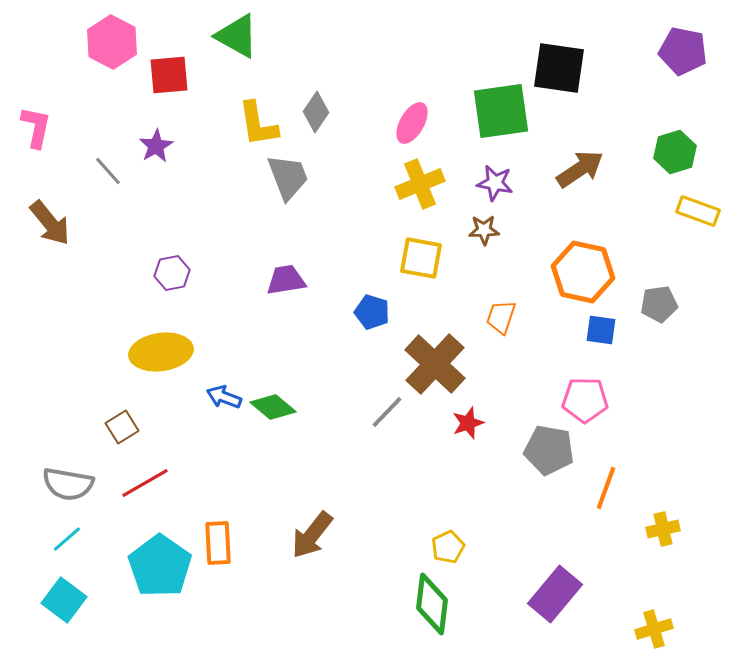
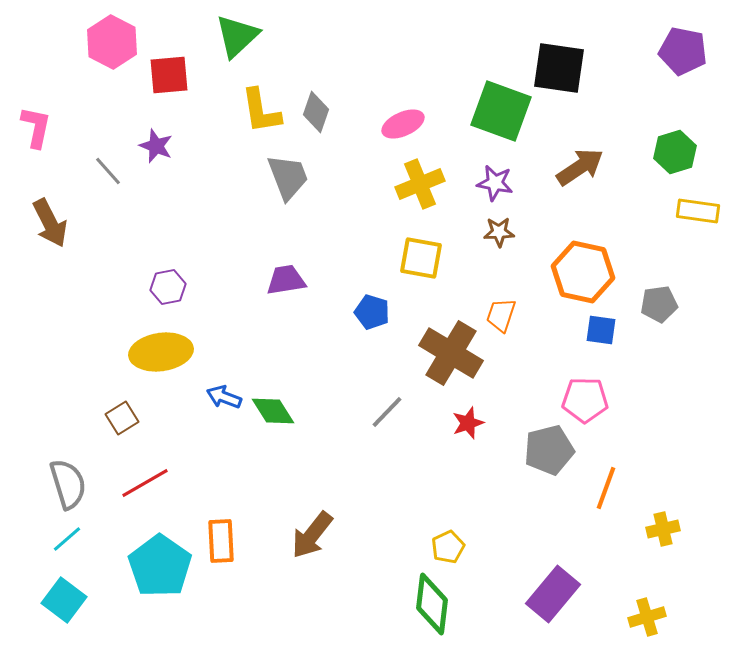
green triangle at (237, 36): rotated 48 degrees clockwise
green square at (501, 111): rotated 28 degrees clockwise
gray diamond at (316, 112): rotated 15 degrees counterclockwise
pink ellipse at (412, 123): moved 9 px left, 1 px down; rotated 36 degrees clockwise
yellow L-shape at (258, 124): moved 3 px right, 13 px up
purple star at (156, 146): rotated 20 degrees counterclockwise
brown arrow at (580, 169): moved 2 px up
yellow rectangle at (698, 211): rotated 12 degrees counterclockwise
brown arrow at (50, 223): rotated 12 degrees clockwise
brown star at (484, 230): moved 15 px right, 2 px down
purple hexagon at (172, 273): moved 4 px left, 14 px down
orange trapezoid at (501, 317): moved 2 px up
brown cross at (435, 364): moved 16 px right, 11 px up; rotated 12 degrees counterclockwise
green diamond at (273, 407): moved 4 px down; rotated 18 degrees clockwise
brown square at (122, 427): moved 9 px up
gray pentagon at (549, 450): rotated 24 degrees counterclockwise
gray semicircle at (68, 484): rotated 117 degrees counterclockwise
orange rectangle at (218, 543): moved 3 px right, 2 px up
purple rectangle at (555, 594): moved 2 px left
yellow cross at (654, 629): moved 7 px left, 12 px up
